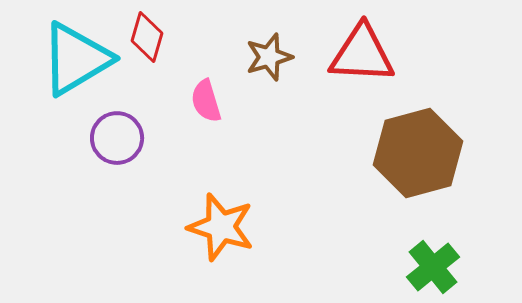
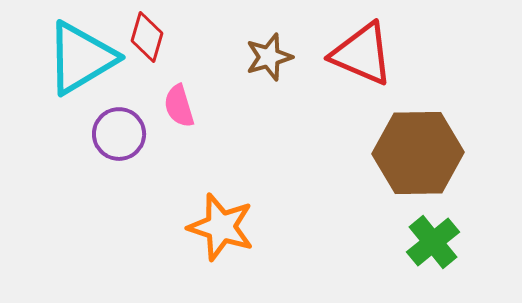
red triangle: rotated 20 degrees clockwise
cyan triangle: moved 5 px right, 1 px up
pink semicircle: moved 27 px left, 5 px down
purple circle: moved 2 px right, 4 px up
brown hexagon: rotated 14 degrees clockwise
green cross: moved 25 px up
